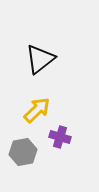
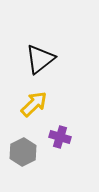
yellow arrow: moved 3 px left, 6 px up
gray hexagon: rotated 16 degrees counterclockwise
